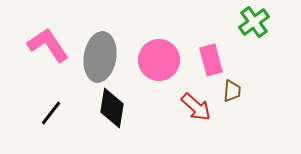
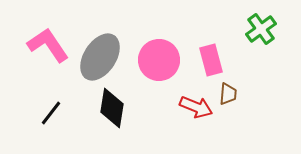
green cross: moved 7 px right, 7 px down
gray ellipse: rotated 24 degrees clockwise
brown trapezoid: moved 4 px left, 3 px down
red arrow: rotated 20 degrees counterclockwise
